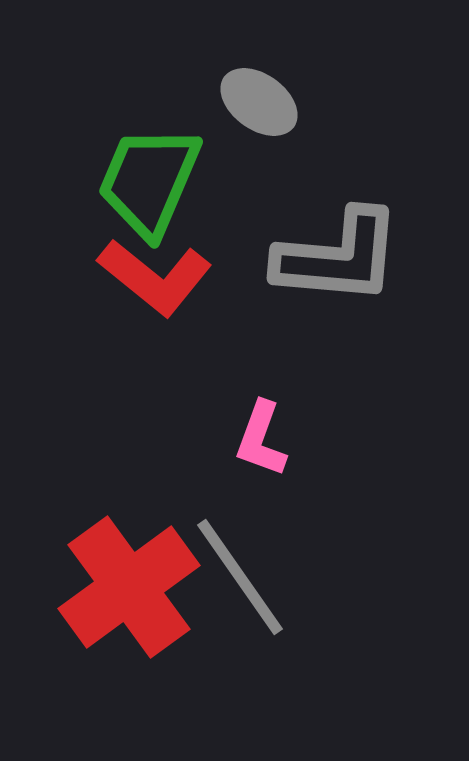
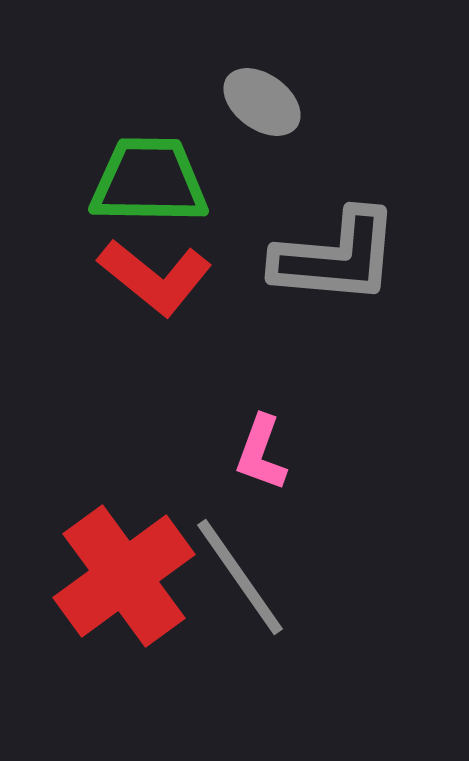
gray ellipse: moved 3 px right
green trapezoid: rotated 68 degrees clockwise
gray L-shape: moved 2 px left
pink L-shape: moved 14 px down
red cross: moved 5 px left, 11 px up
